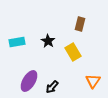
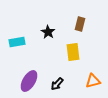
black star: moved 9 px up
yellow rectangle: rotated 24 degrees clockwise
orange triangle: rotated 42 degrees clockwise
black arrow: moved 5 px right, 3 px up
